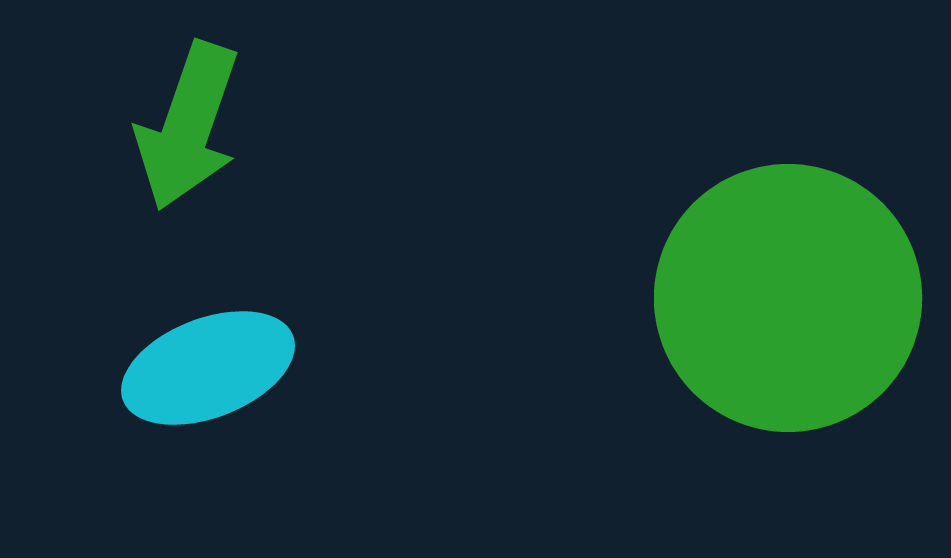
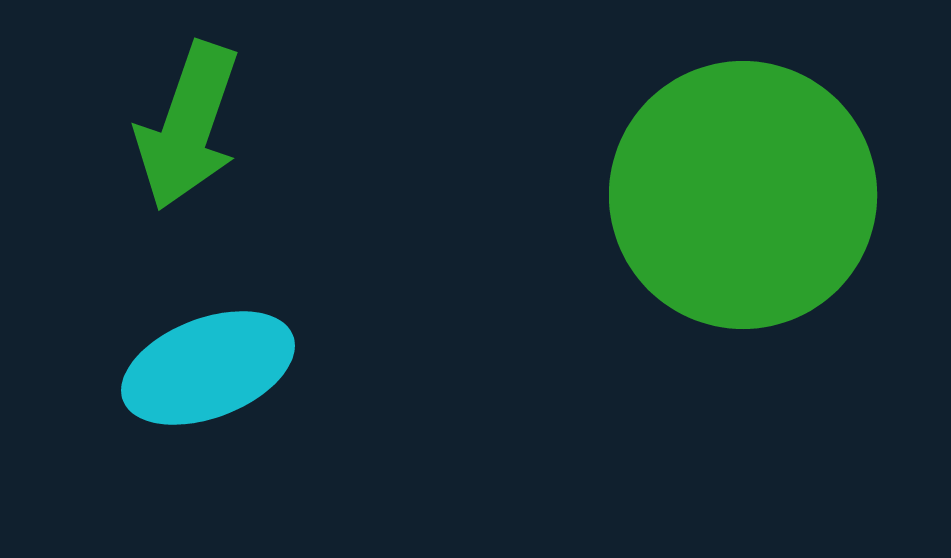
green circle: moved 45 px left, 103 px up
